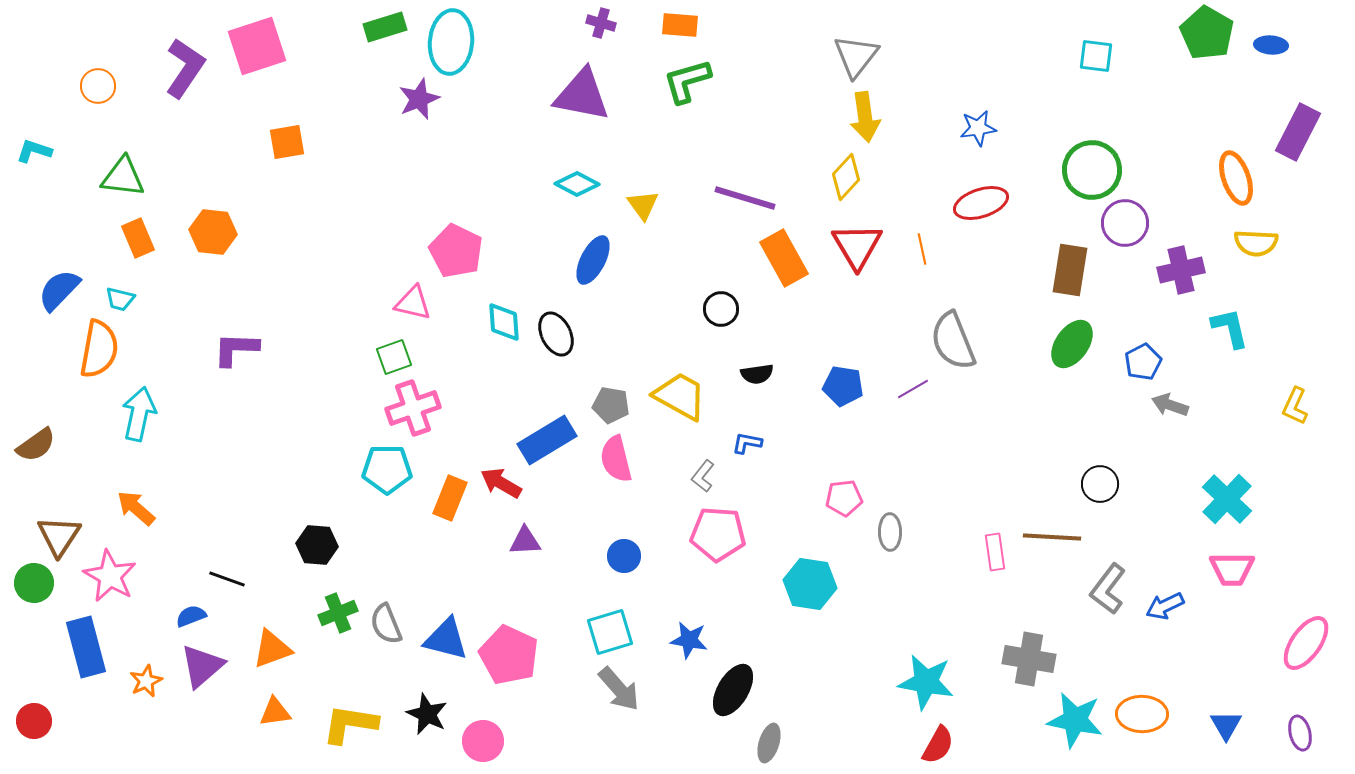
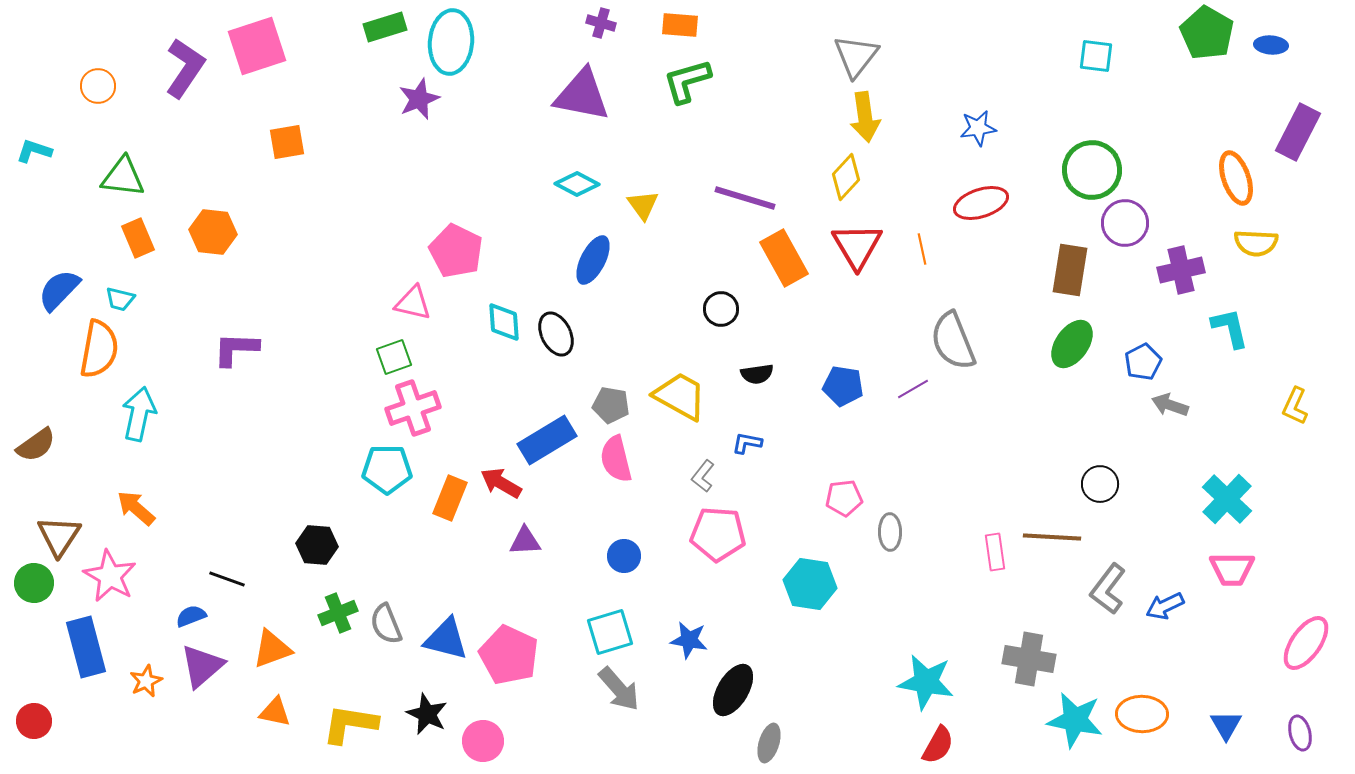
orange triangle at (275, 712): rotated 20 degrees clockwise
